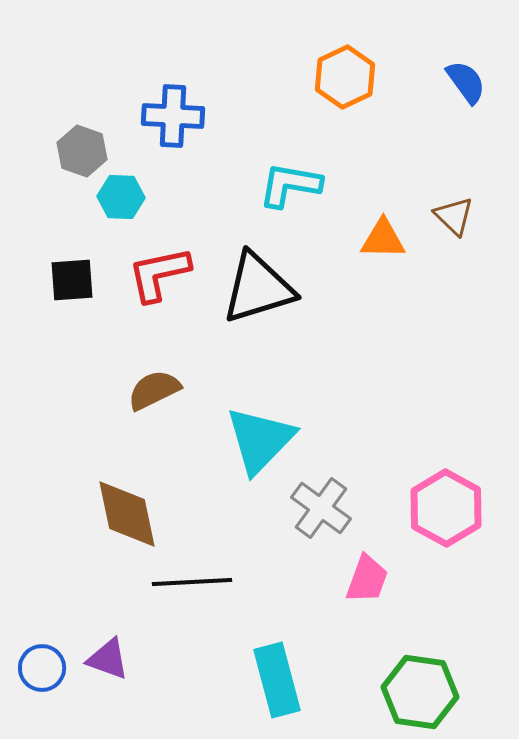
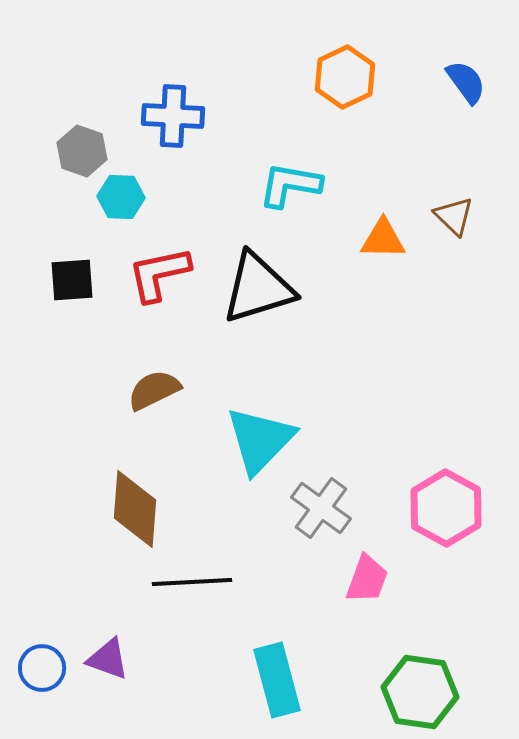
brown diamond: moved 8 px right, 5 px up; rotated 16 degrees clockwise
